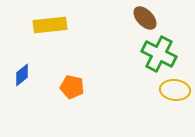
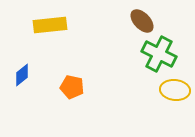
brown ellipse: moved 3 px left, 3 px down
